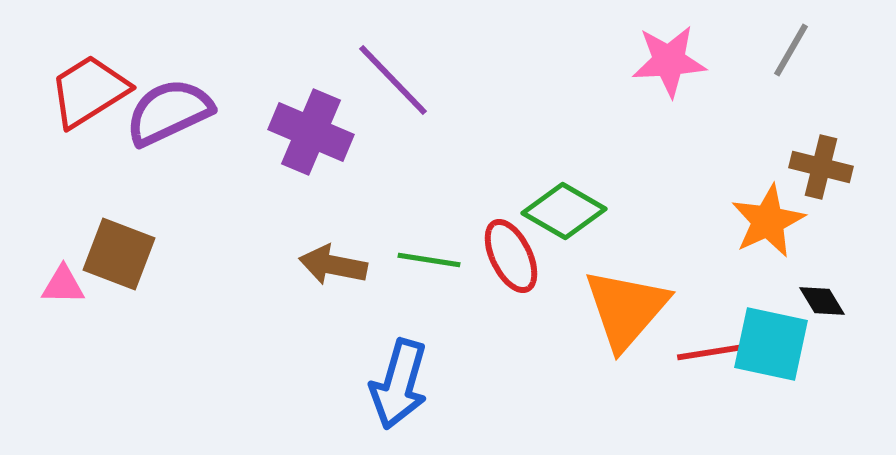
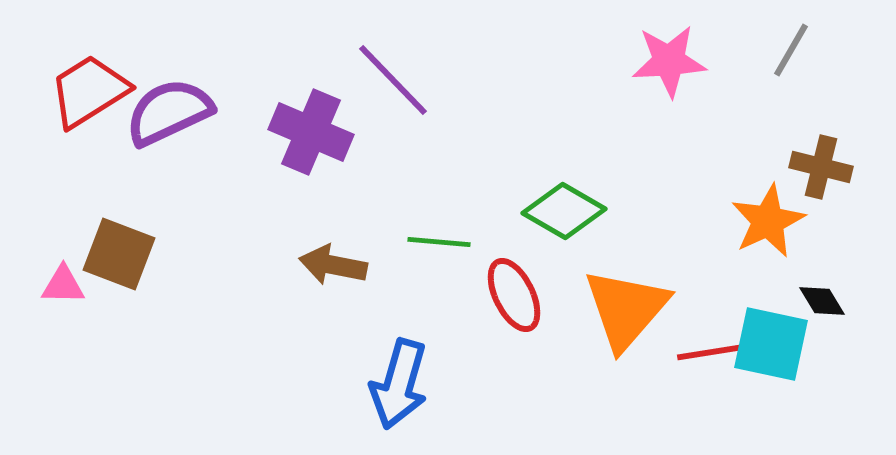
red ellipse: moved 3 px right, 39 px down
green line: moved 10 px right, 18 px up; rotated 4 degrees counterclockwise
